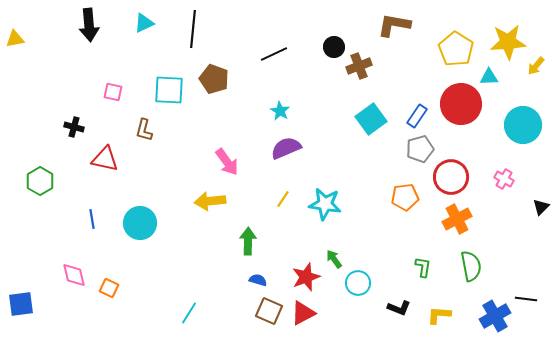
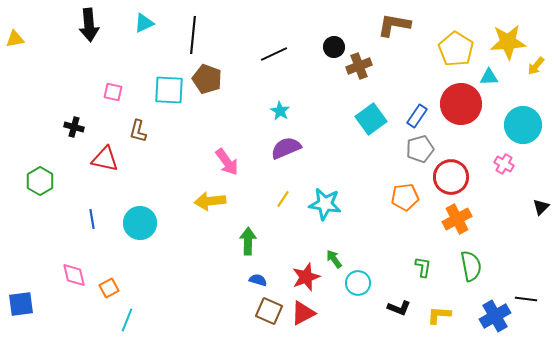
black line at (193, 29): moved 6 px down
brown pentagon at (214, 79): moved 7 px left
brown L-shape at (144, 130): moved 6 px left, 1 px down
pink cross at (504, 179): moved 15 px up
orange square at (109, 288): rotated 36 degrees clockwise
cyan line at (189, 313): moved 62 px left, 7 px down; rotated 10 degrees counterclockwise
